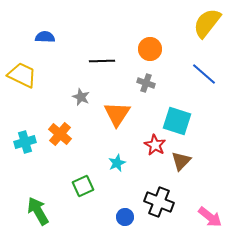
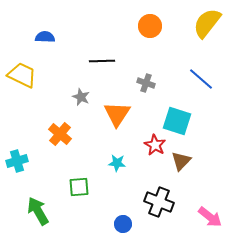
orange circle: moved 23 px up
blue line: moved 3 px left, 5 px down
cyan cross: moved 8 px left, 19 px down
cyan star: rotated 30 degrees clockwise
green square: moved 4 px left, 1 px down; rotated 20 degrees clockwise
blue circle: moved 2 px left, 7 px down
